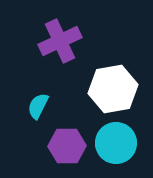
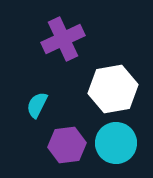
purple cross: moved 3 px right, 2 px up
cyan semicircle: moved 1 px left, 1 px up
purple hexagon: moved 1 px up; rotated 6 degrees counterclockwise
